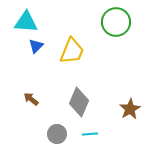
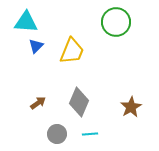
brown arrow: moved 7 px right, 4 px down; rotated 105 degrees clockwise
brown star: moved 1 px right, 2 px up
